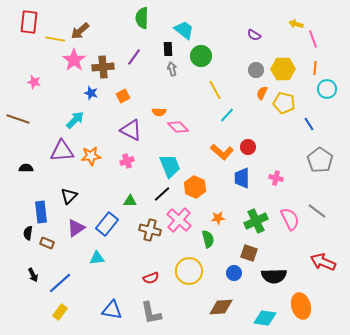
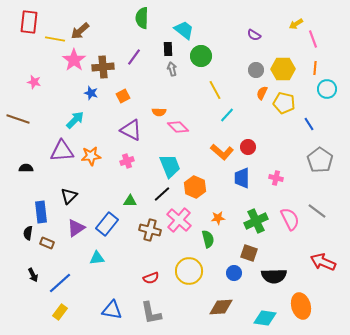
yellow arrow at (296, 24): rotated 48 degrees counterclockwise
